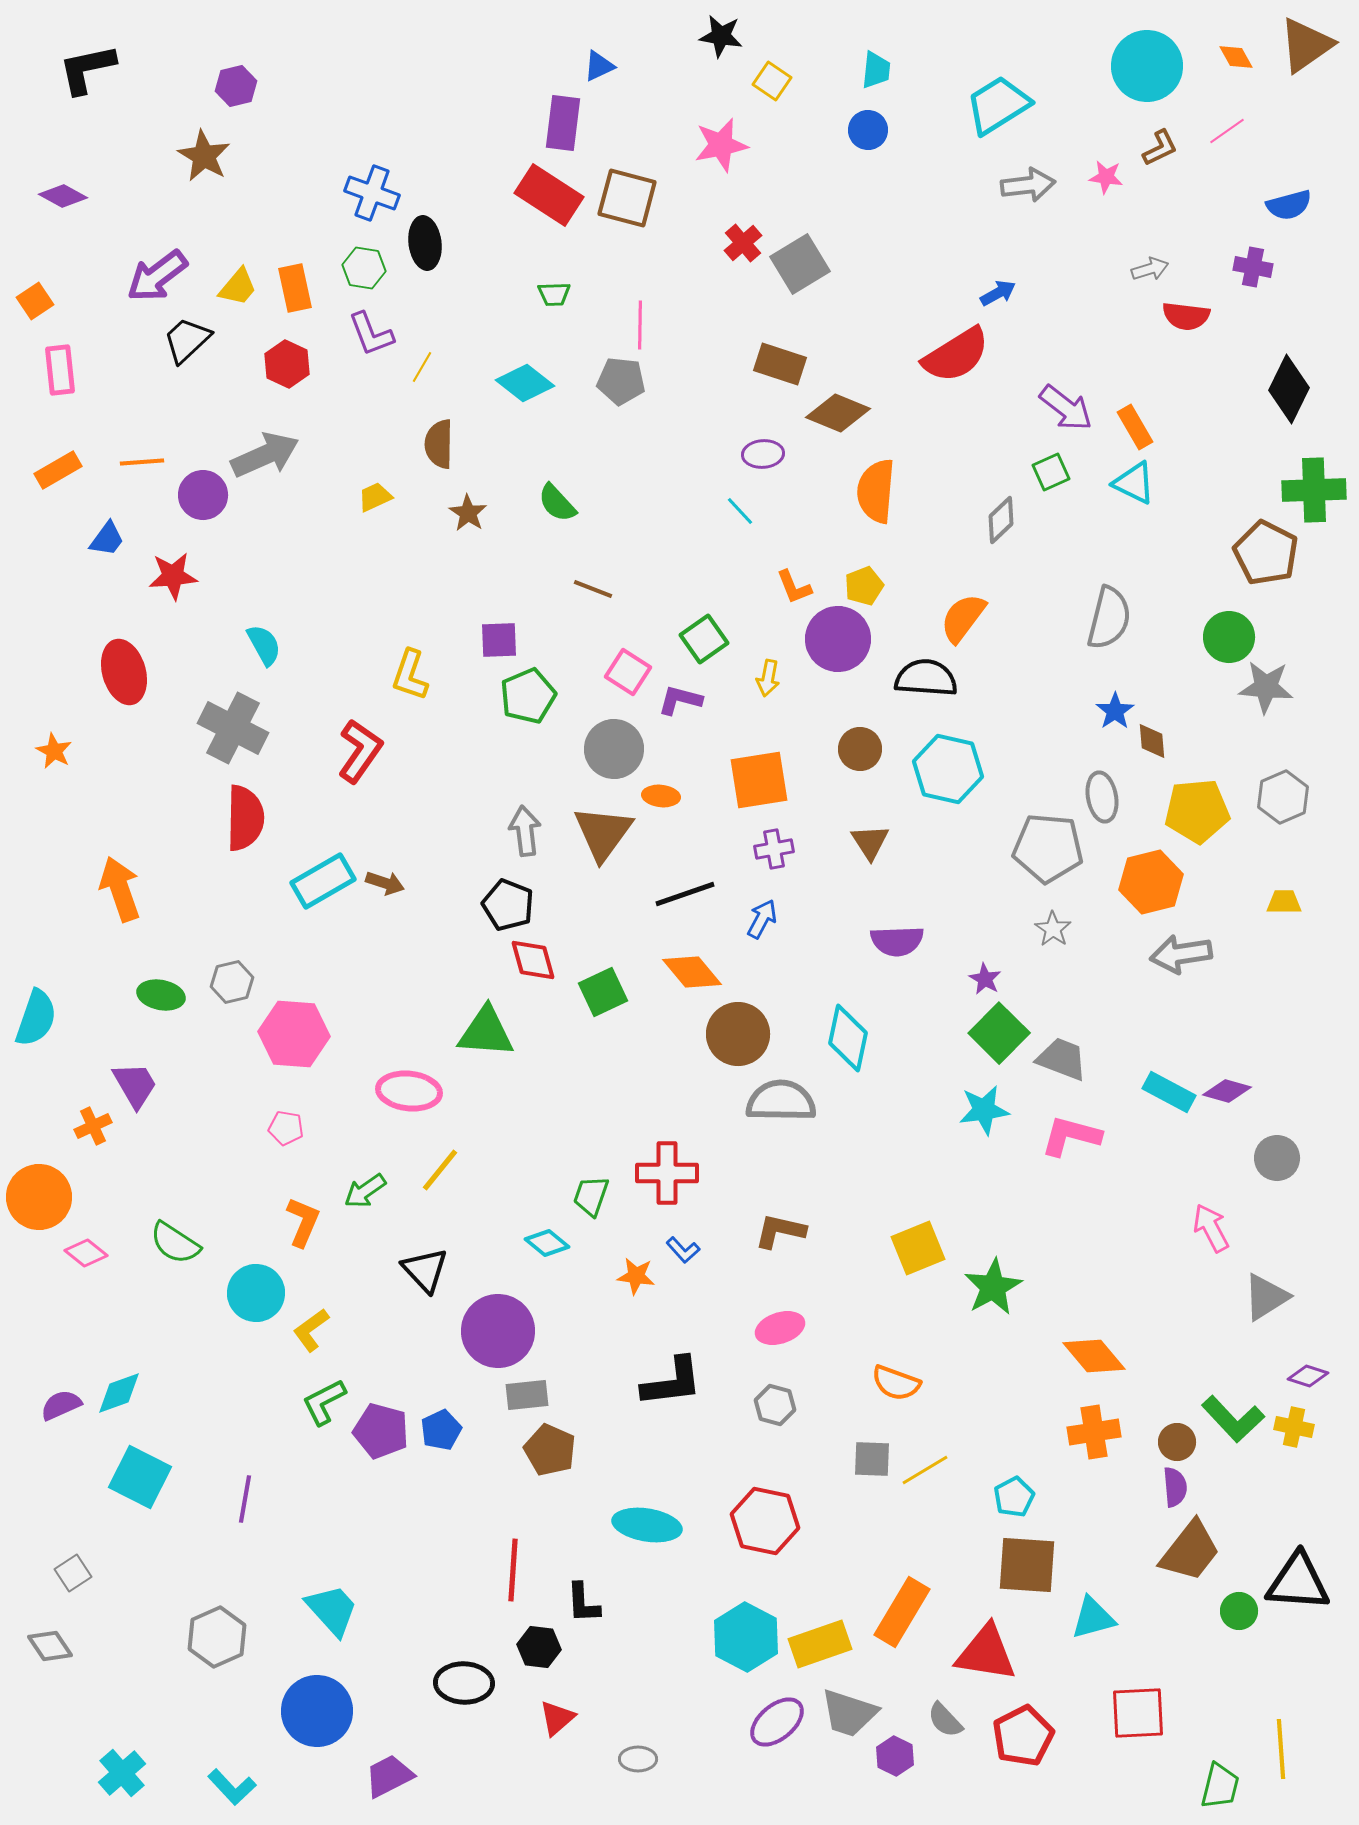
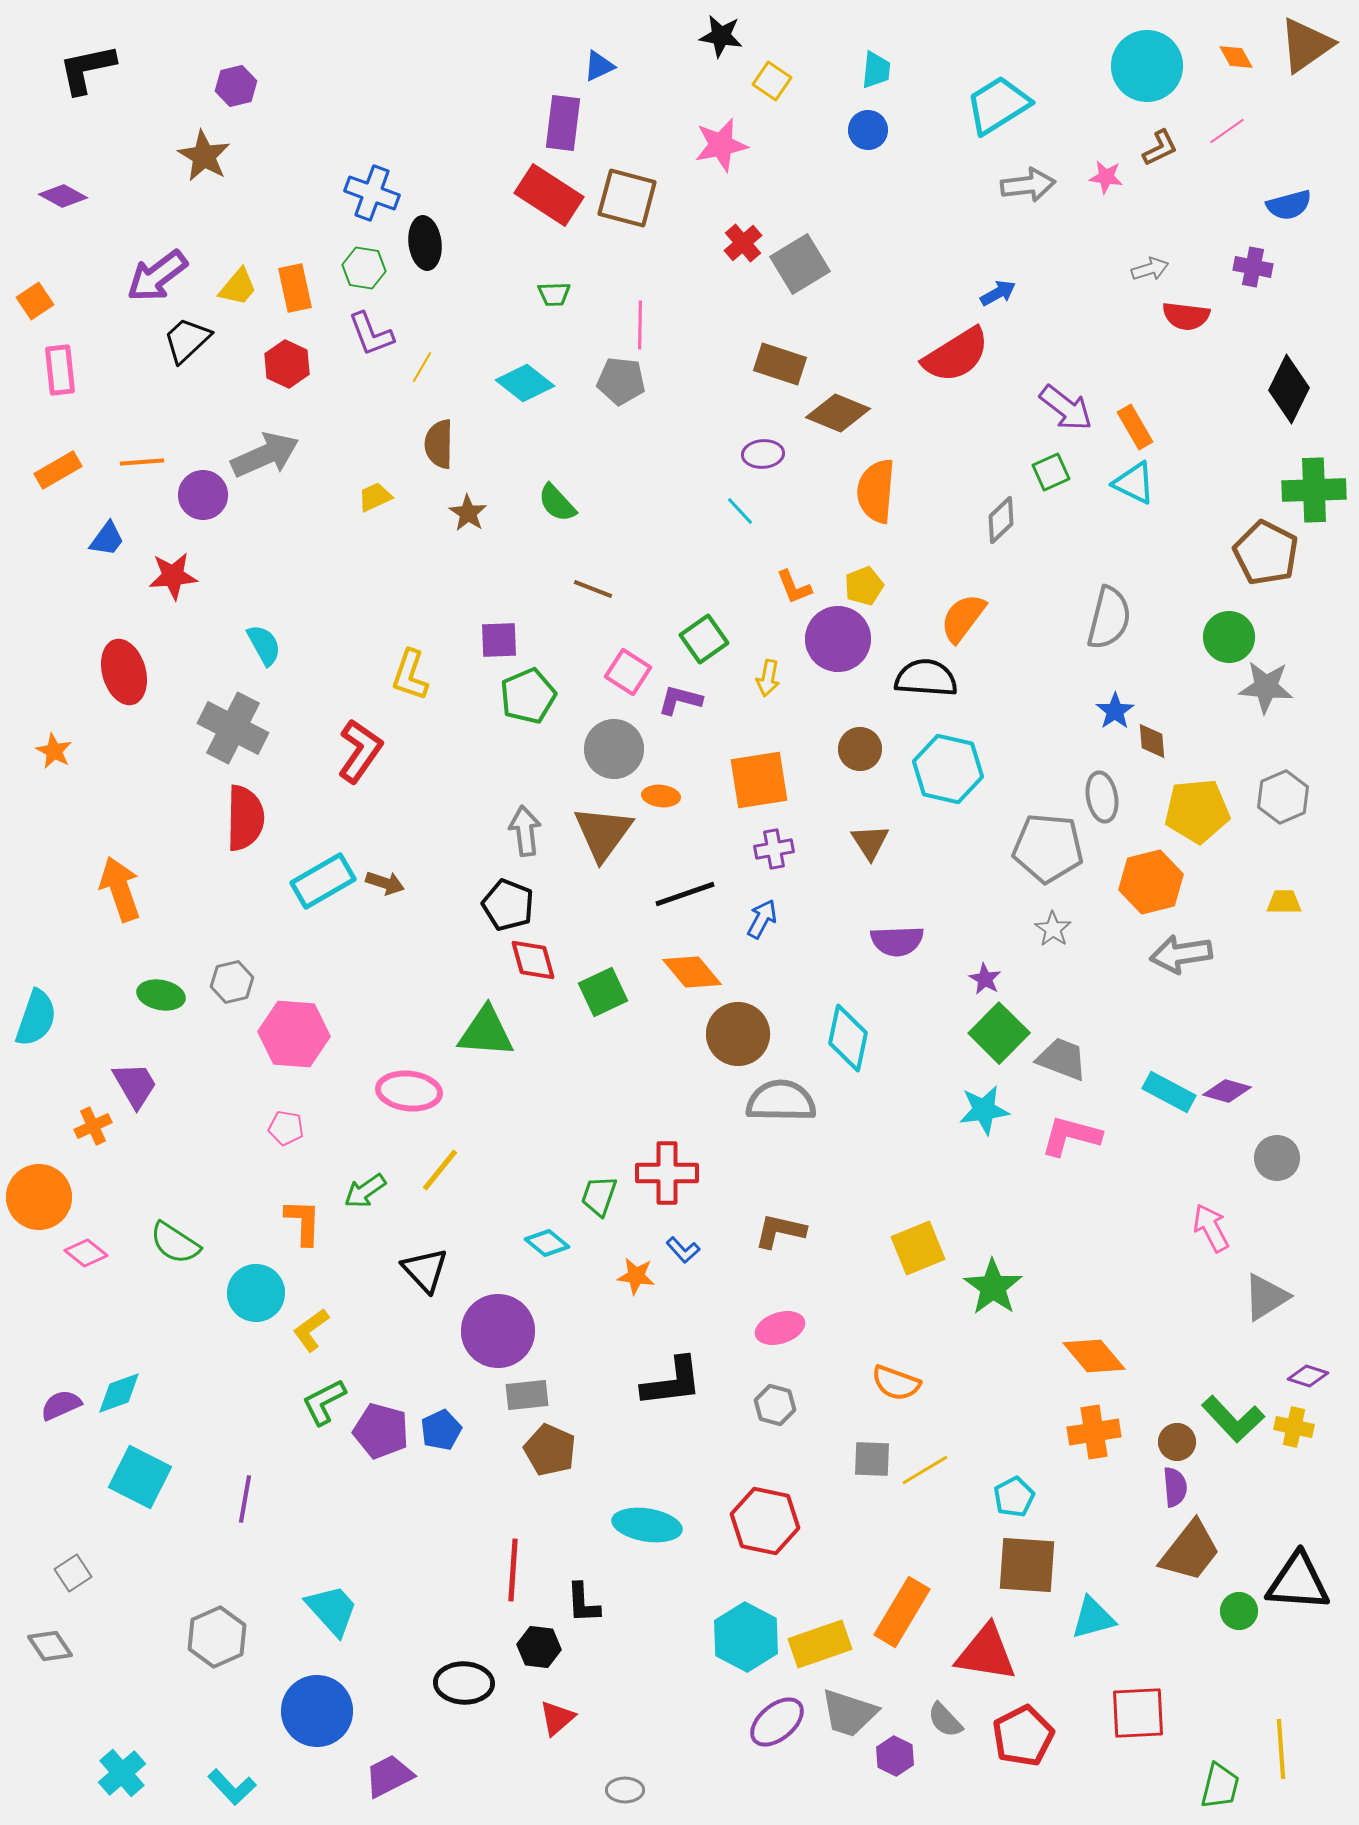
green trapezoid at (591, 1196): moved 8 px right
orange L-shape at (303, 1222): rotated 21 degrees counterclockwise
green star at (993, 1287): rotated 8 degrees counterclockwise
gray ellipse at (638, 1759): moved 13 px left, 31 px down
